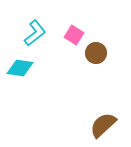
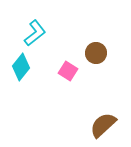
pink square: moved 6 px left, 36 px down
cyan diamond: moved 1 px right, 1 px up; rotated 60 degrees counterclockwise
